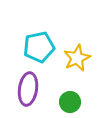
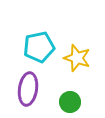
yellow star: rotated 28 degrees counterclockwise
